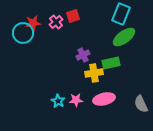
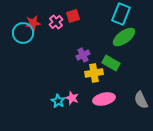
green rectangle: rotated 42 degrees clockwise
pink star: moved 4 px left, 2 px up; rotated 24 degrees clockwise
gray semicircle: moved 4 px up
